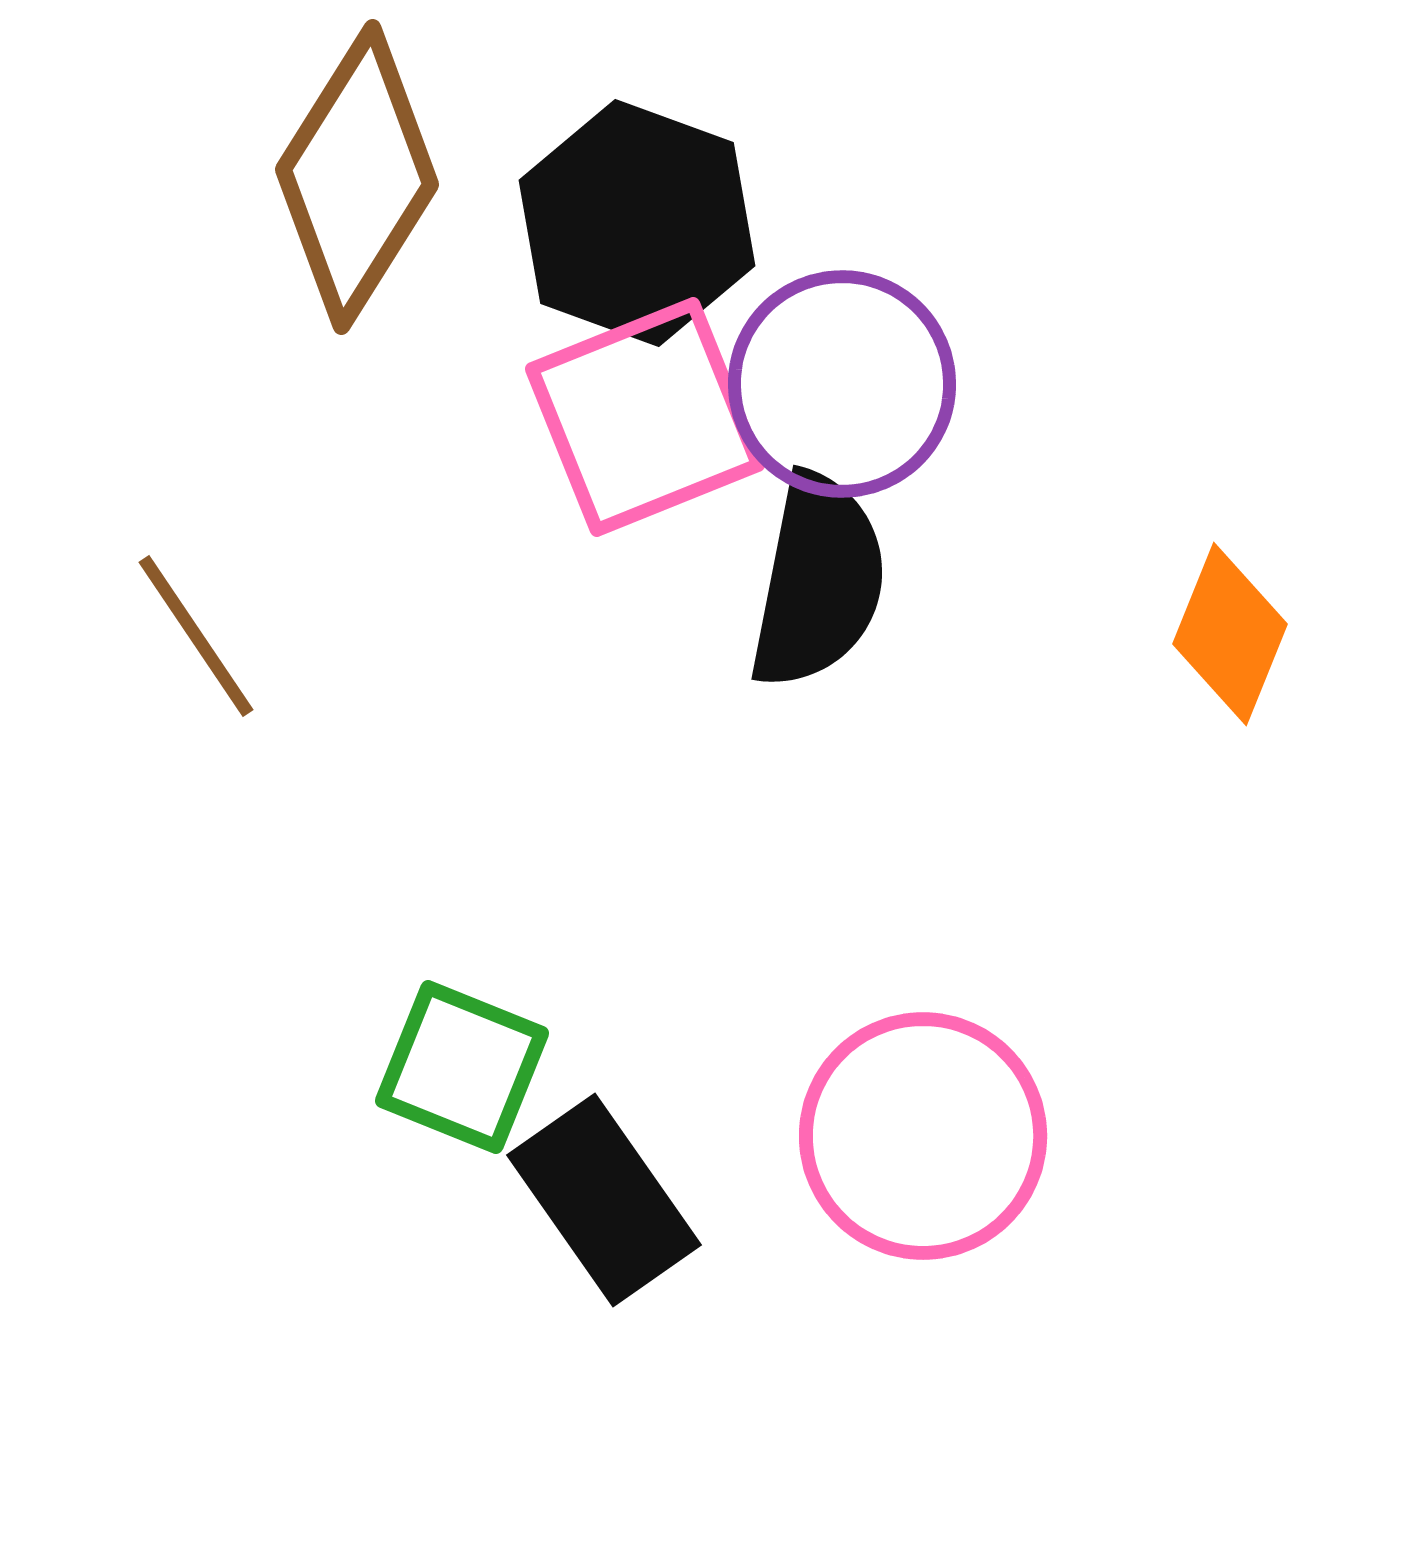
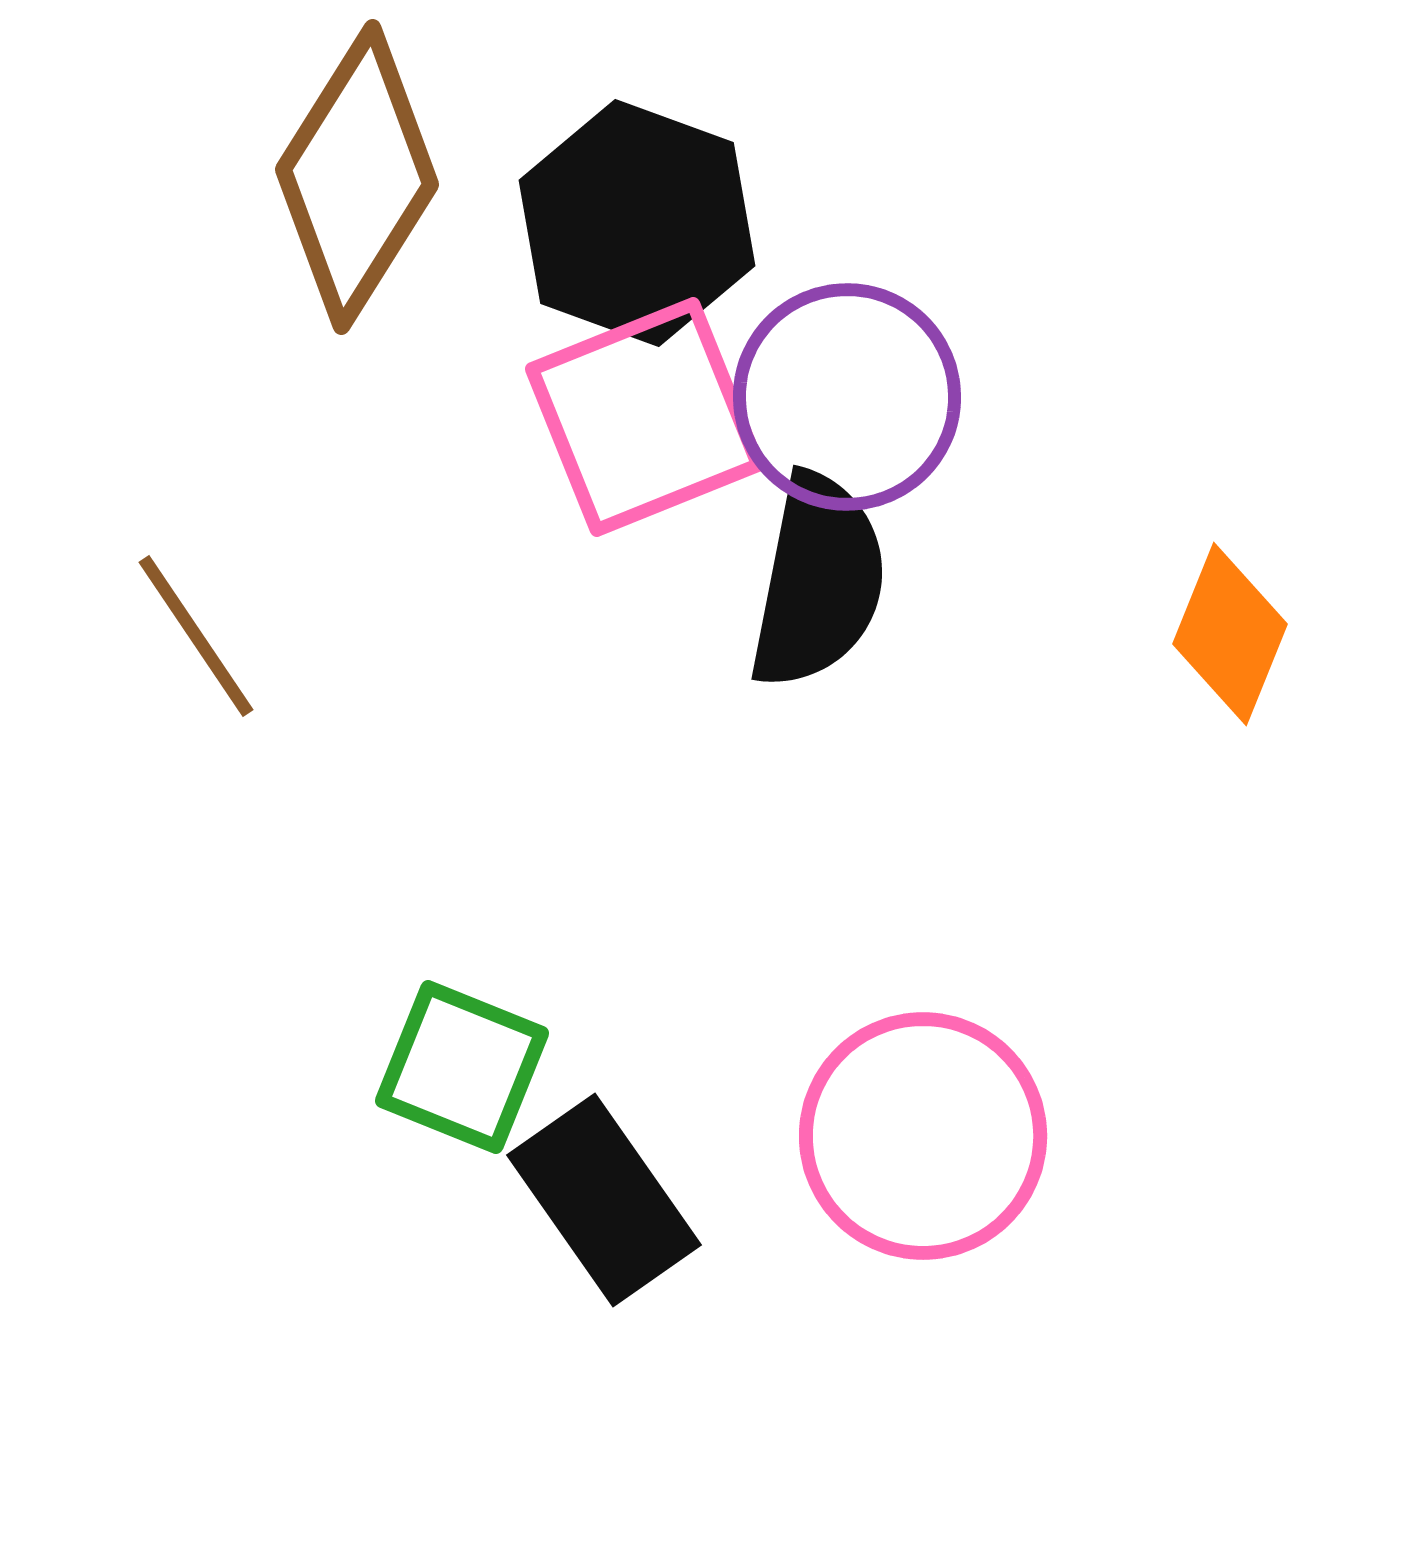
purple circle: moved 5 px right, 13 px down
